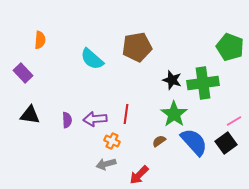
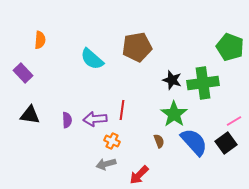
red line: moved 4 px left, 4 px up
brown semicircle: rotated 104 degrees clockwise
